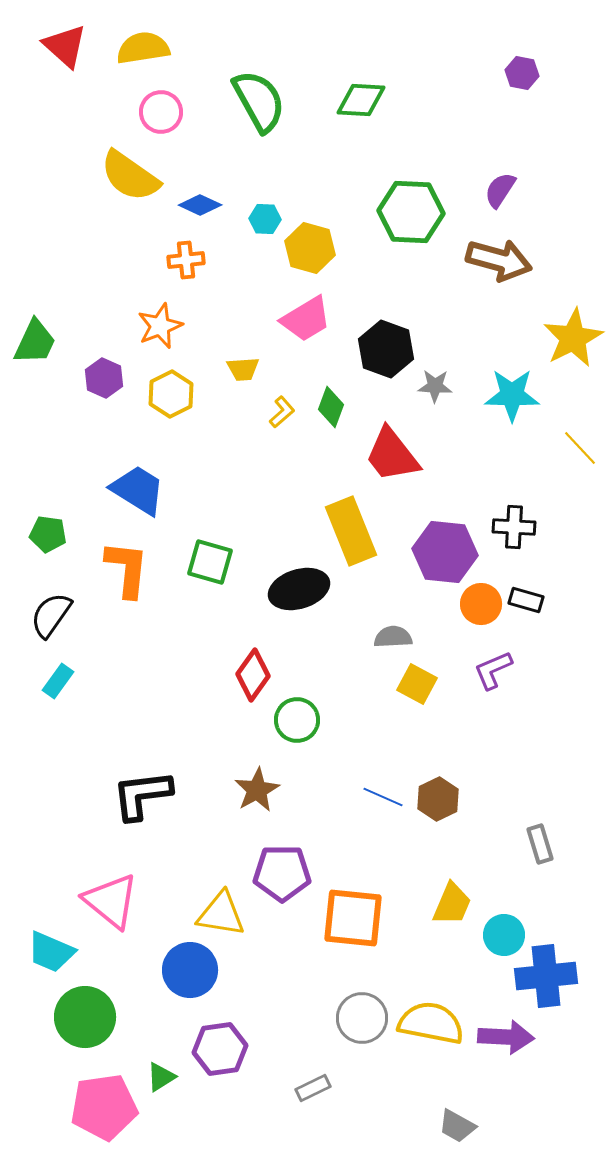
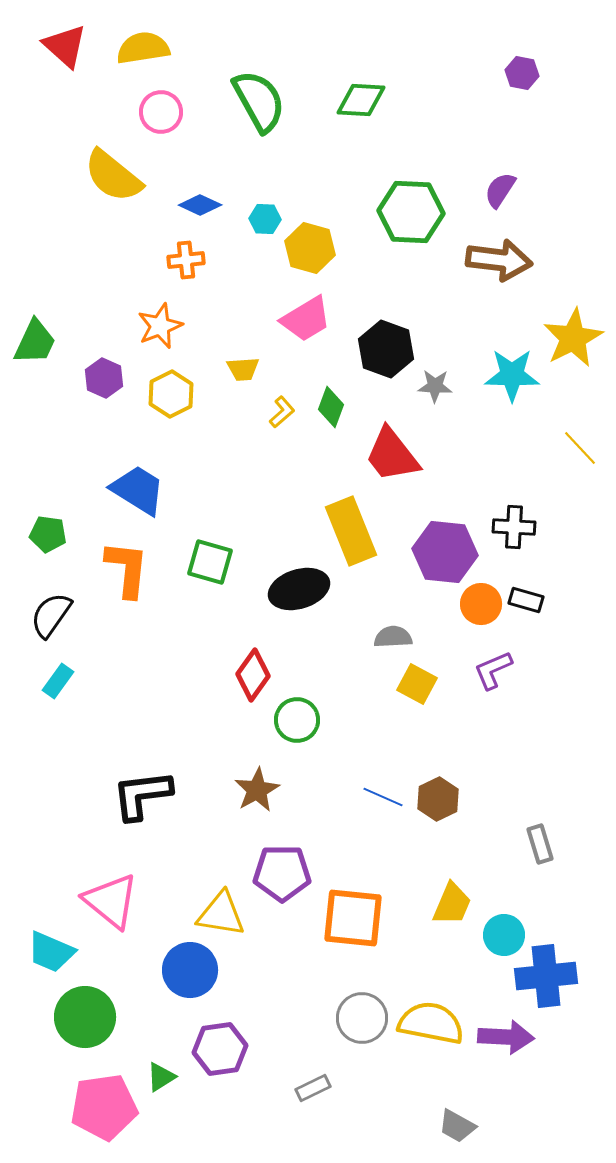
yellow semicircle at (130, 176): moved 17 px left; rotated 4 degrees clockwise
brown arrow at (499, 260): rotated 8 degrees counterclockwise
cyan star at (512, 395): moved 20 px up
